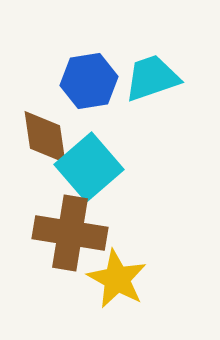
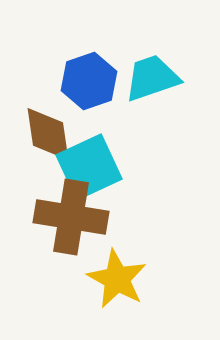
blue hexagon: rotated 10 degrees counterclockwise
brown diamond: moved 3 px right, 3 px up
cyan square: rotated 16 degrees clockwise
brown cross: moved 1 px right, 16 px up
